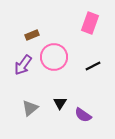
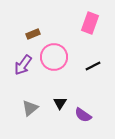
brown rectangle: moved 1 px right, 1 px up
